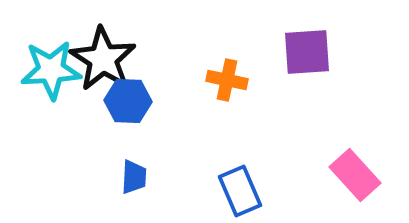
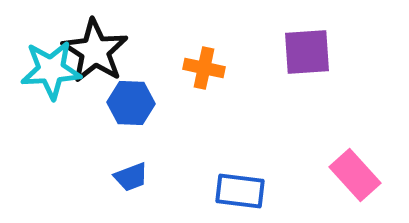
black star: moved 8 px left, 8 px up
orange cross: moved 23 px left, 12 px up
blue hexagon: moved 3 px right, 2 px down
blue trapezoid: moved 3 px left; rotated 66 degrees clockwise
blue rectangle: rotated 60 degrees counterclockwise
